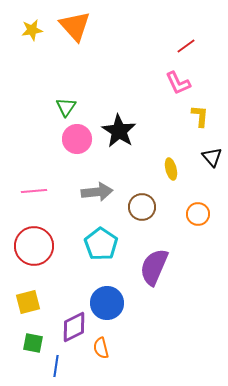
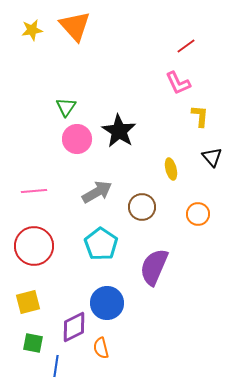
gray arrow: rotated 24 degrees counterclockwise
